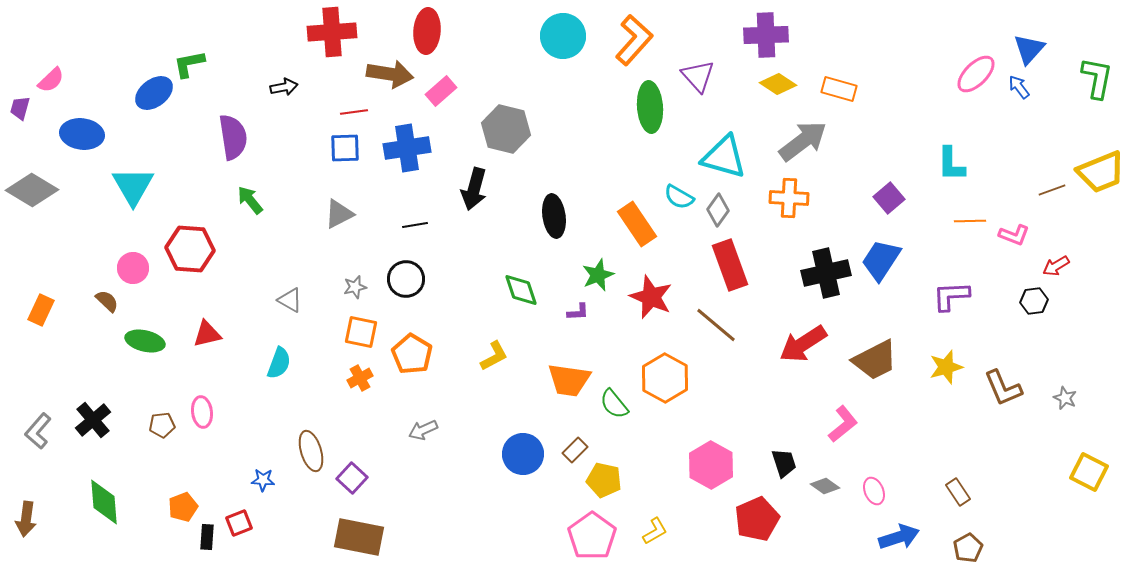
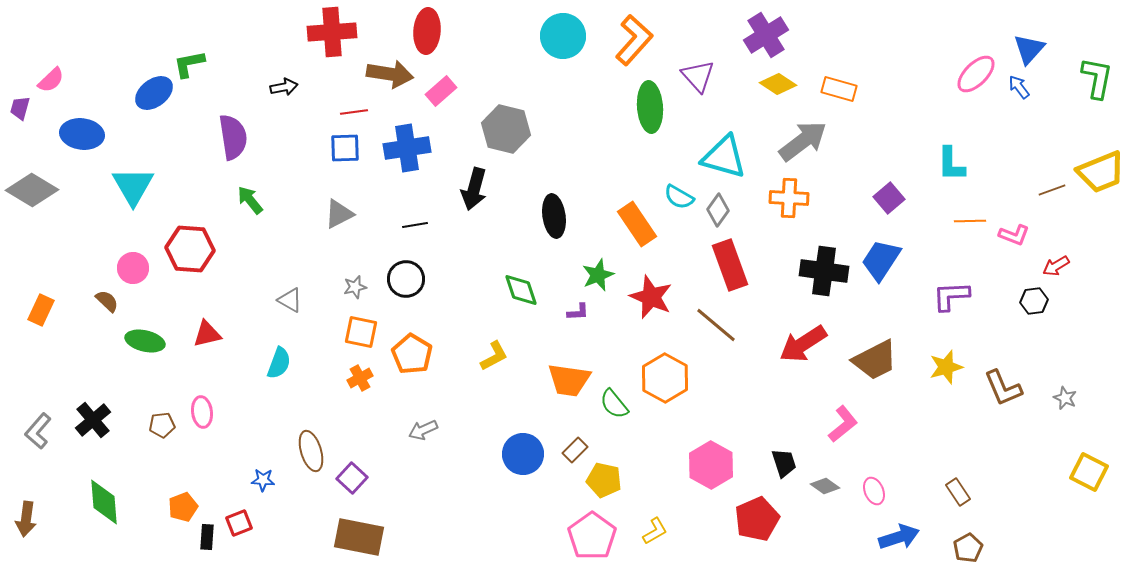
purple cross at (766, 35): rotated 30 degrees counterclockwise
black cross at (826, 273): moved 2 px left, 2 px up; rotated 21 degrees clockwise
